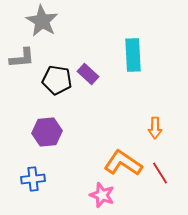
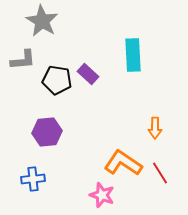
gray L-shape: moved 1 px right, 2 px down
